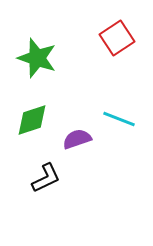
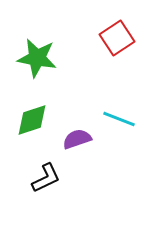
green star: rotated 9 degrees counterclockwise
